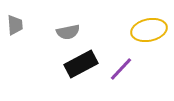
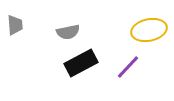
black rectangle: moved 1 px up
purple line: moved 7 px right, 2 px up
